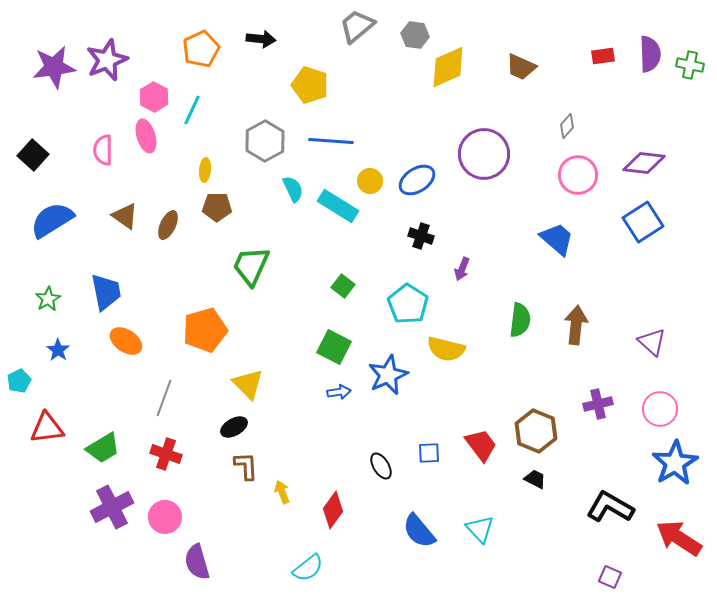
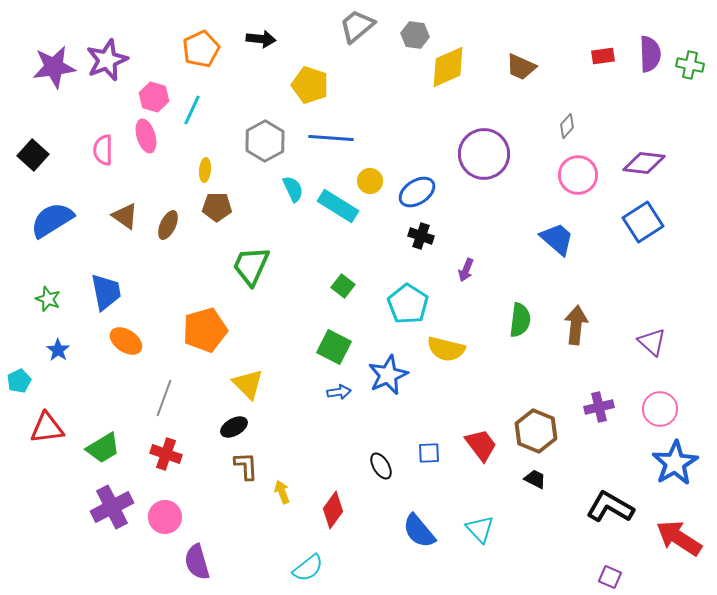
pink hexagon at (154, 97): rotated 12 degrees counterclockwise
blue line at (331, 141): moved 3 px up
blue ellipse at (417, 180): moved 12 px down
purple arrow at (462, 269): moved 4 px right, 1 px down
green star at (48, 299): rotated 20 degrees counterclockwise
purple cross at (598, 404): moved 1 px right, 3 px down
